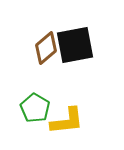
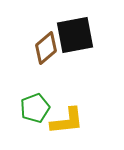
black square: moved 10 px up
green pentagon: rotated 20 degrees clockwise
